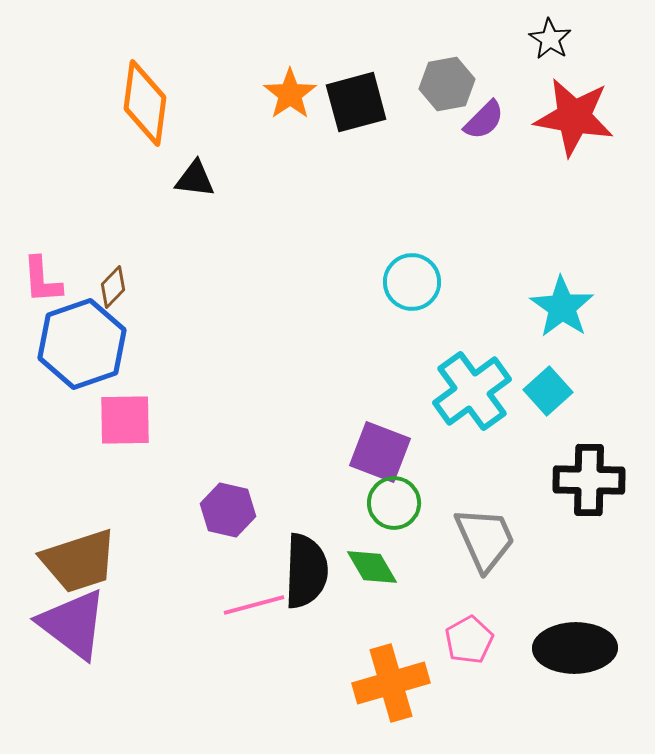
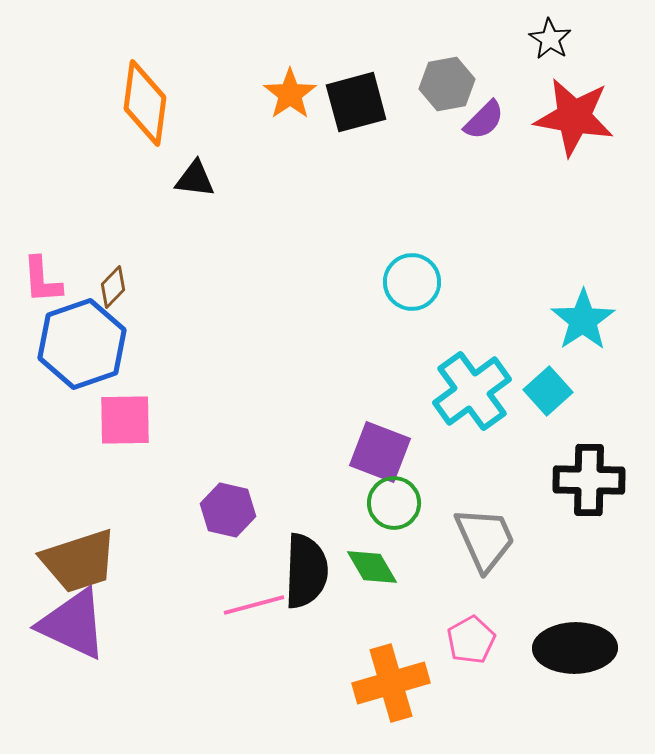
cyan star: moved 21 px right, 13 px down; rotated 4 degrees clockwise
purple triangle: rotated 12 degrees counterclockwise
pink pentagon: moved 2 px right
